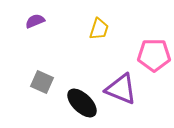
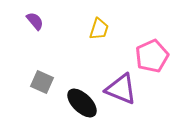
purple semicircle: rotated 72 degrees clockwise
pink pentagon: moved 2 px left, 1 px down; rotated 24 degrees counterclockwise
